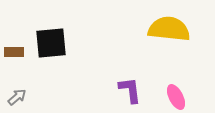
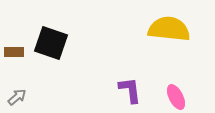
black square: rotated 24 degrees clockwise
